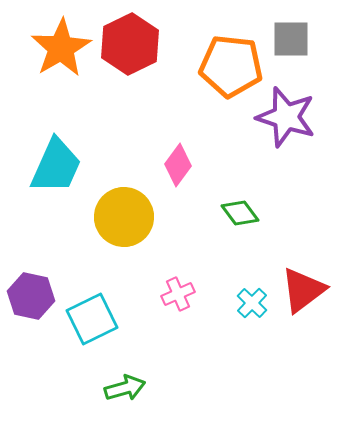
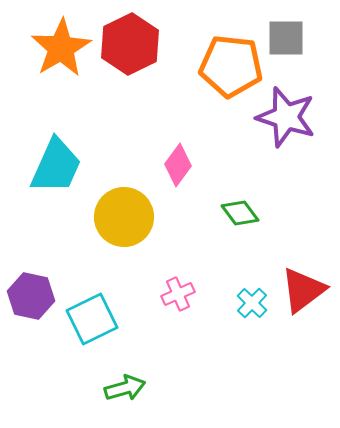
gray square: moved 5 px left, 1 px up
